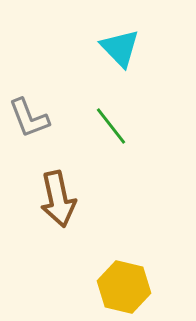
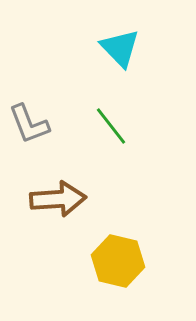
gray L-shape: moved 6 px down
brown arrow: rotated 82 degrees counterclockwise
yellow hexagon: moved 6 px left, 26 px up
